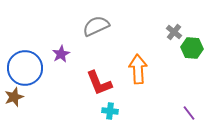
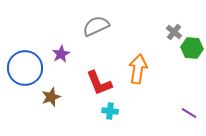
orange arrow: rotated 12 degrees clockwise
brown star: moved 37 px right
purple line: rotated 21 degrees counterclockwise
